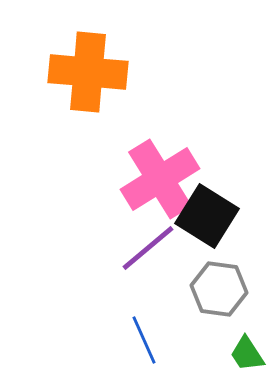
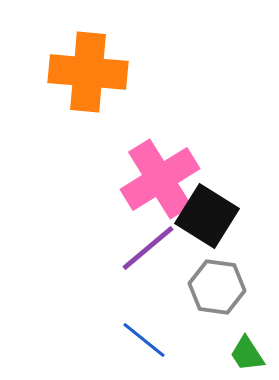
gray hexagon: moved 2 px left, 2 px up
blue line: rotated 27 degrees counterclockwise
